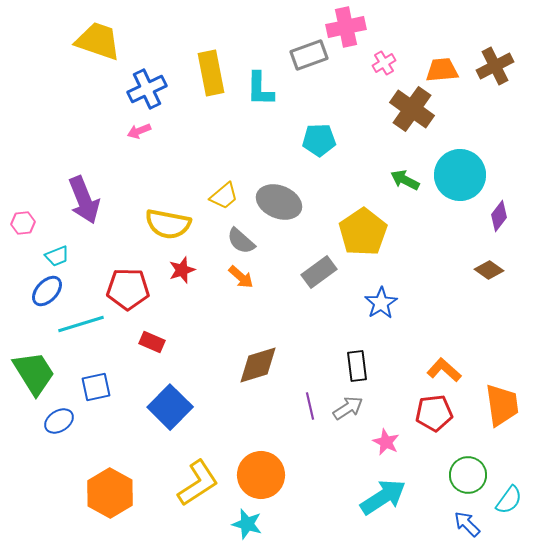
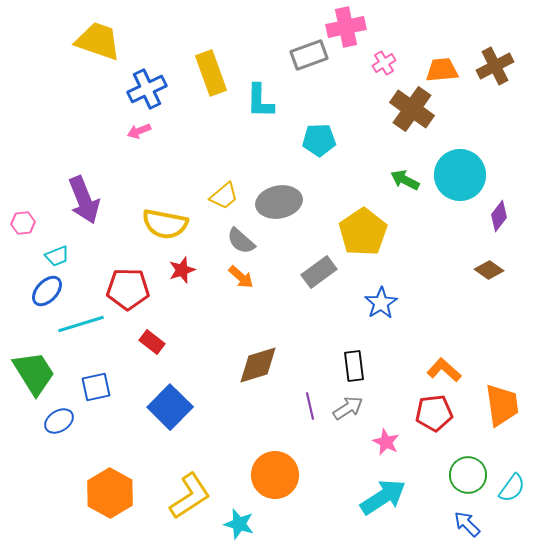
yellow rectangle at (211, 73): rotated 9 degrees counterclockwise
cyan L-shape at (260, 89): moved 12 px down
gray ellipse at (279, 202): rotated 33 degrees counterclockwise
yellow semicircle at (168, 224): moved 3 px left
red rectangle at (152, 342): rotated 15 degrees clockwise
black rectangle at (357, 366): moved 3 px left
orange circle at (261, 475): moved 14 px right
yellow L-shape at (198, 483): moved 8 px left, 13 px down
cyan semicircle at (509, 500): moved 3 px right, 12 px up
cyan star at (247, 524): moved 8 px left
